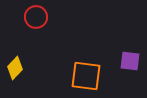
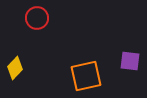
red circle: moved 1 px right, 1 px down
orange square: rotated 20 degrees counterclockwise
